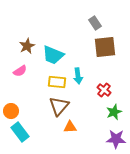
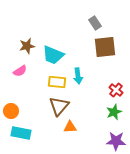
brown star: rotated 14 degrees clockwise
red cross: moved 12 px right
cyan rectangle: moved 1 px right, 1 px down; rotated 42 degrees counterclockwise
purple star: moved 2 px down
